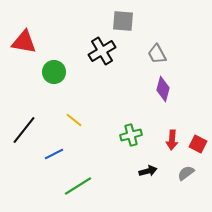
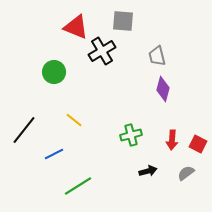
red triangle: moved 52 px right, 15 px up; rotated 12 degrees clockwise
gray trapezoid: moved 2 px down; rotated 15 degrees clockwise
